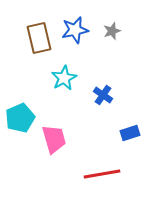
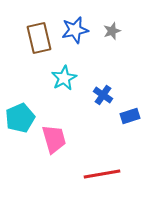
blue rectangle: moved 17 px up
